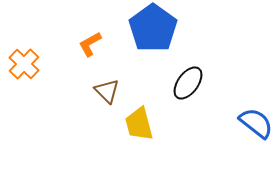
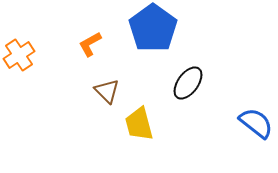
orange cross: moved 5 px left, 9 px up; rotated 12 degrees clockwise
